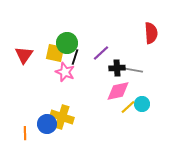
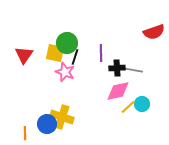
red semicircle: moved 3 px right, 1 px up; rotated 75 degrees clockwise
purple line: rotated 48 degrees counterclockwise
